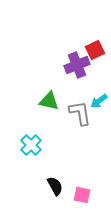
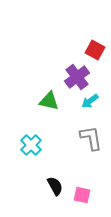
red square: rotated 36 degrees counterclockwise
purple cross: moved 12 px down; rotated 15 degrees counterclockwise
cyan arrow: moved 9 px left
gray L-shape: moved 11 px right, 25 px down
